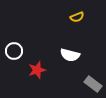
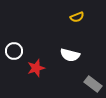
red star: moved 1 px left, 2 px up
